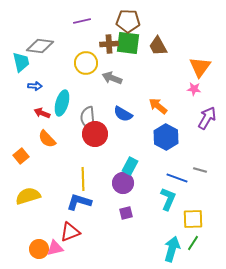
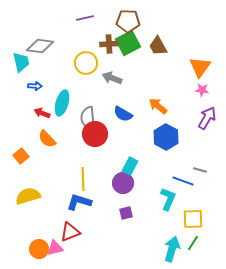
purple line: moved 3 px right, 3 px up
green square: rotated 35 degrees counterclockwise
pink star: moved 8 px right, 1 px down
blue line: moved 6 px right, 3 px down
